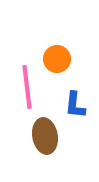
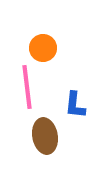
orange circle: moved 14 px left, 11 px up
